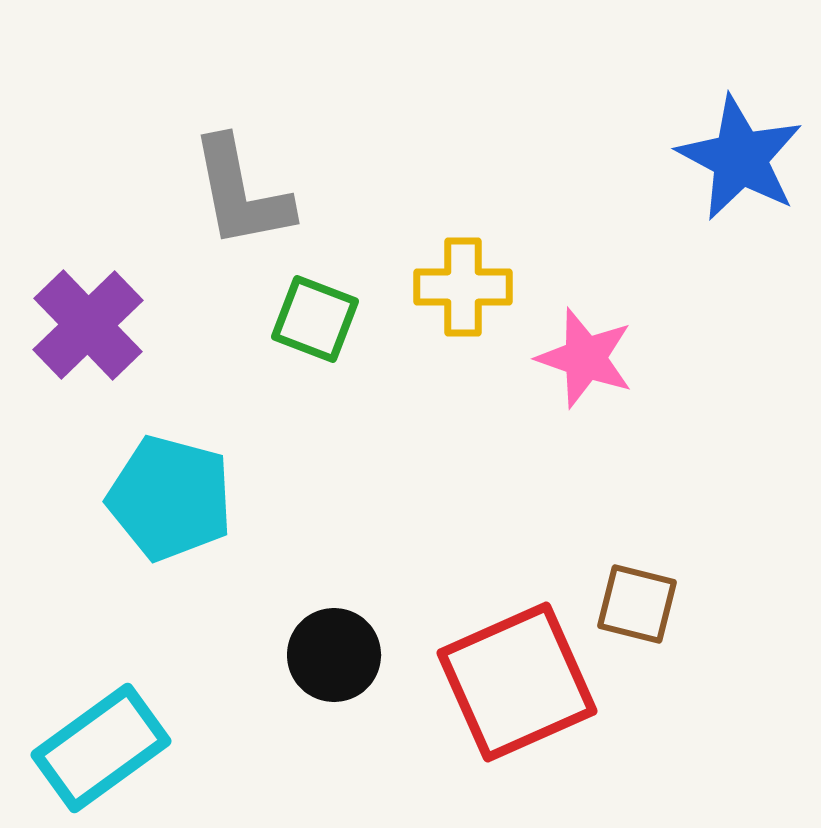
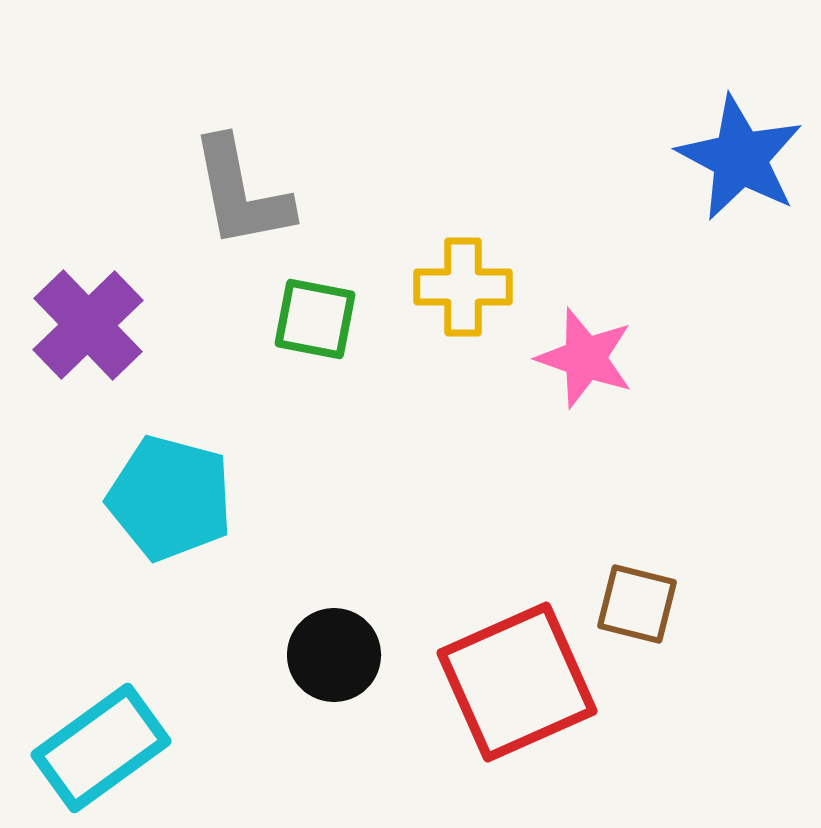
green square: rotated 10 degrees counterclockwise
